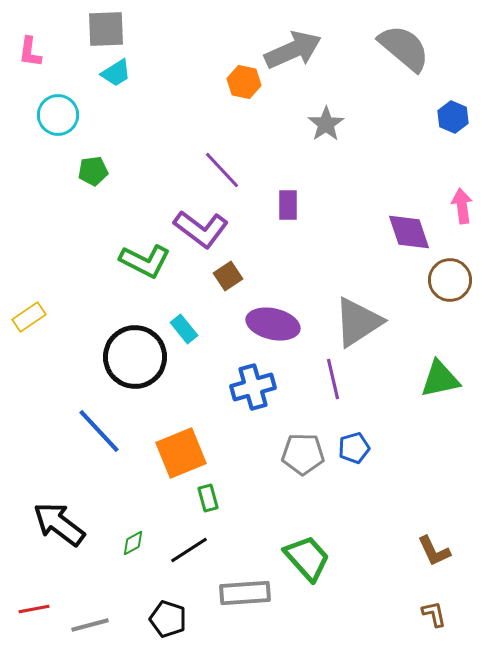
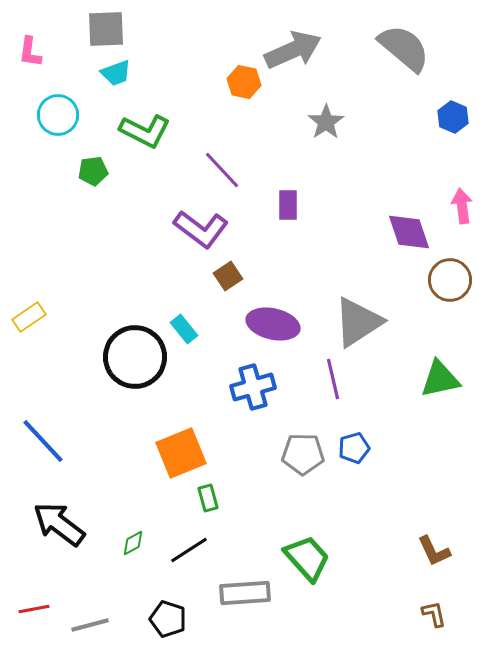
cyan trapezoid at (116, 73): rotated 12 degrees clockwise
gray star at (326, 124): moved 2 px up
green L-shape at (145, 261): moved 130 px up
blue line at (99, 431): moved 56 px left, 10 px down
